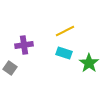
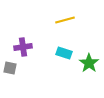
yellow line: moved 11 px up; rotated 12 degrees clockwise
purple cross: moved 1 px left, 2 px down
gray square: rotated 24 degrees counterclockwise
